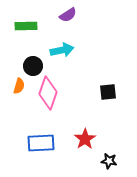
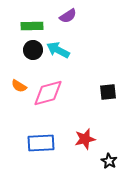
purple semicircle: moved 1 px down
green rectangle: moved 6 px right
cyan arrow: moved 4 px left; rotated 140 degrees counterclockwise
black circle: moved 16 px up
orange semicircle: rotated 105 degrees clockwise
pink diamond: rotated 56 degrees clockwise
red star: rotated 20 degrees clockwise
black star: rotated 21 degrees clockwise
